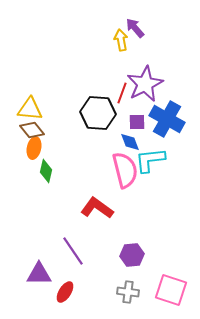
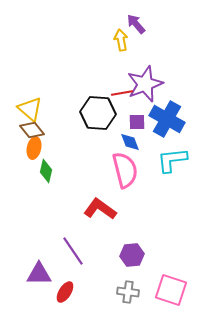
purple arrow: moved 1 px right, 4 px up
purple star: rotated 6 degrees clockwise
red line: rotated 60 degrees clockwise
yellow triangle: rotated 36 degrees clockwise
cyan L-shape: moved 22 px right
red L-shape: moved 3 px right, 1 px down
